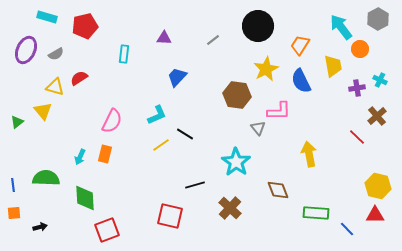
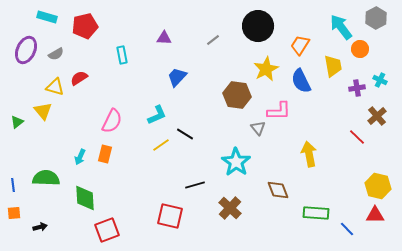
gray hexagon at (378, 19): moved 2 px left, 1 px up
cyan rectangle at (124, 54): moved 2 px left, 1 px down; rotated 18 degrees counterclockwise
